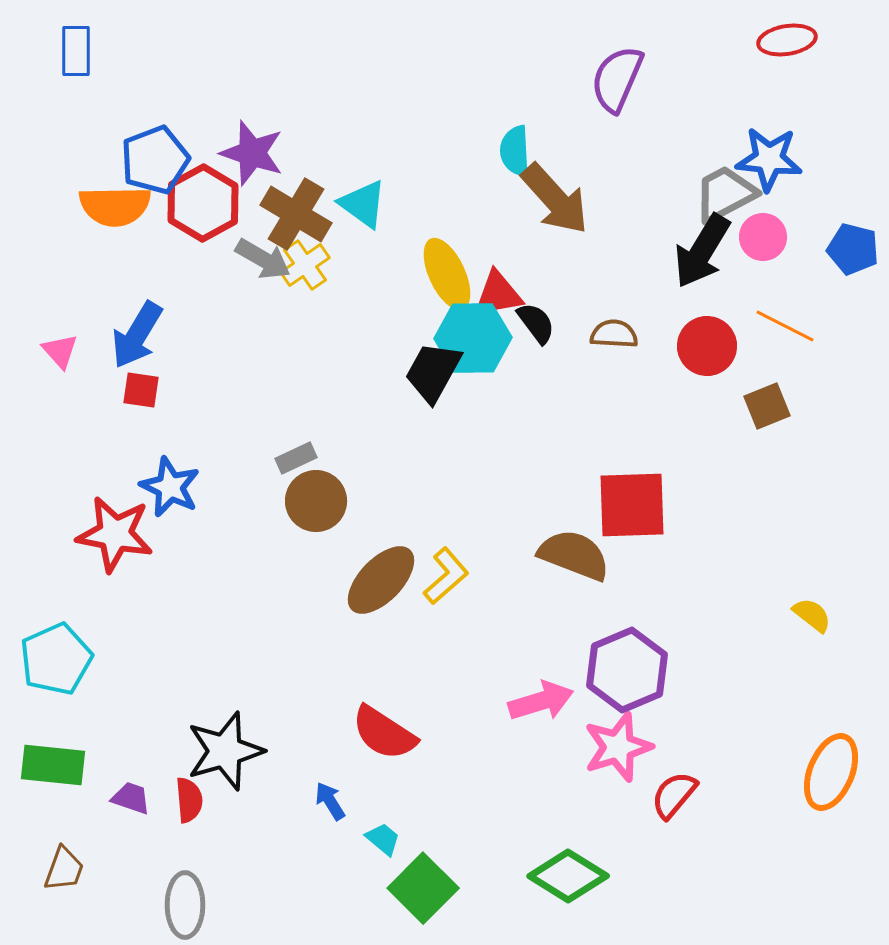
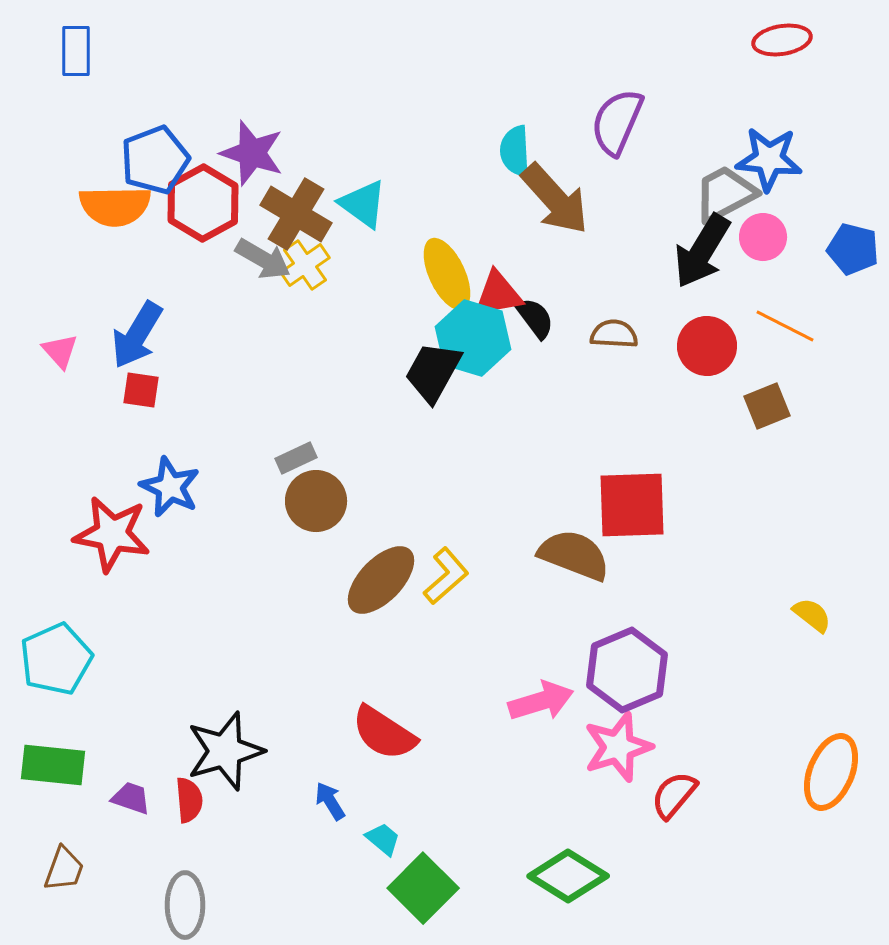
red ellipse at (787, 40): moved 5 px left
purple semicircle at (617, 79): moved 43 px down
black semicircle at (536, 323): moved 1 px left, 5 px up
cyan hexagon at (473, 338): rotated 18 degrees clockwise
red star at (115, 534): moved 3 px left
